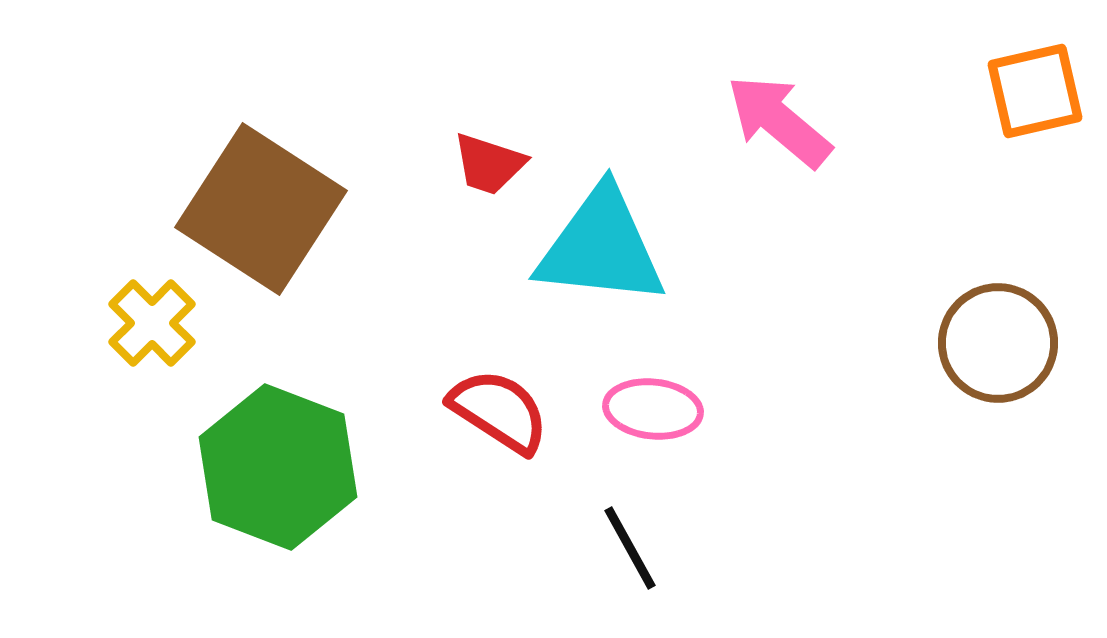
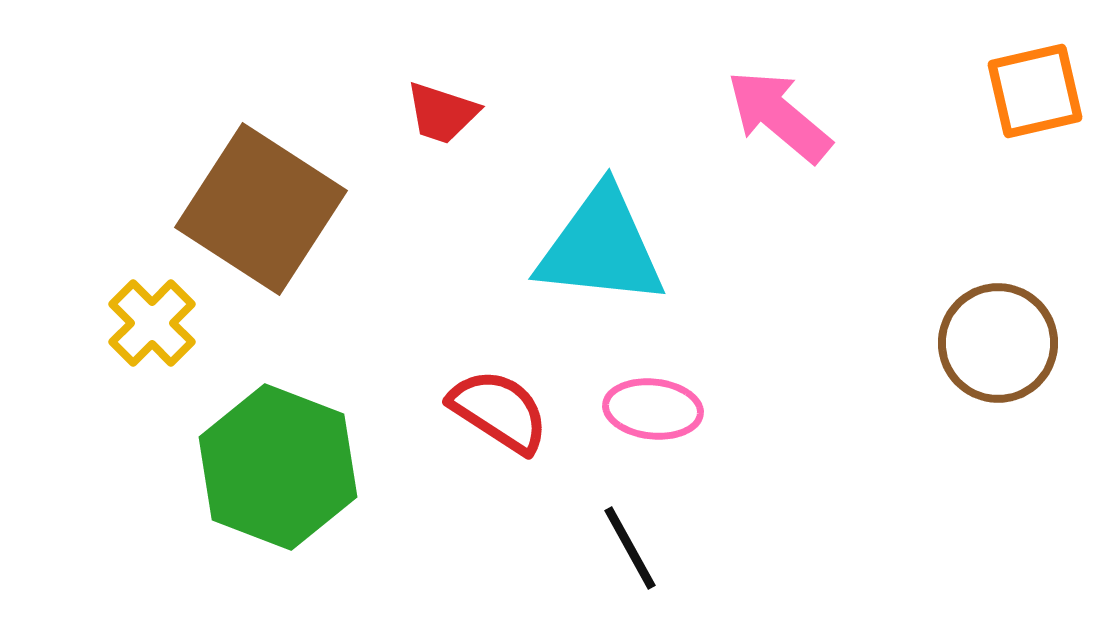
pink arrow: moved 5 px up
red trapezoid: moved 47 px left, 51 px up
